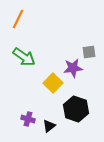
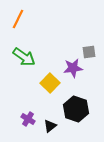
yellow square: moved 3 px left
purple cross: rotated 16 degrees clockwise
black triangle: moved 1 px right
